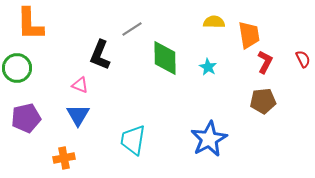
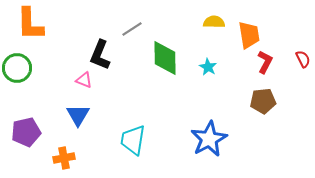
pink triangle: moved 4 px right, 5 px up
purple pentagon: moved 14 px down
